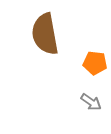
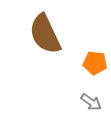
brown semicircle: rotated 15 degrees counterclockwise
